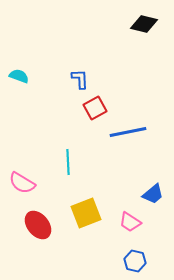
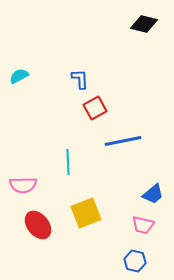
cyan semicircle: rotated 48 degrees counterclockwise
blue line: moved 5 px left, 9 px down
pink semicircle: moved 1 px right, 2 px down; rotated 32 degrees counterclockwise
pink trapezoid: moved 13 px right, 3 px down; rotated 20 degrees counterclockwise
